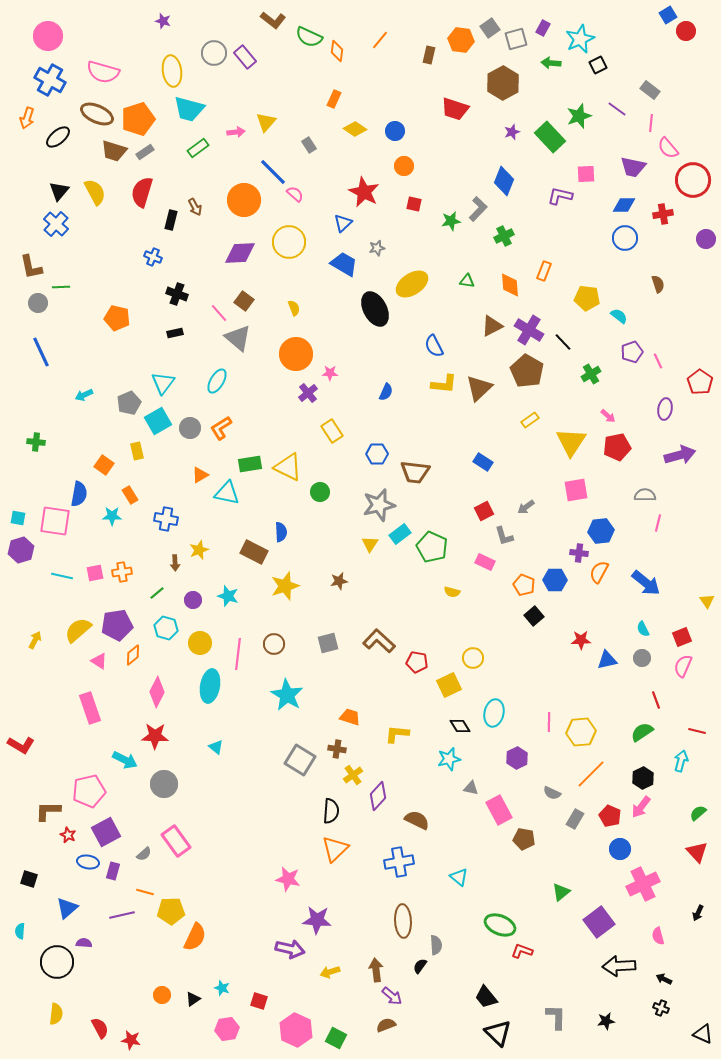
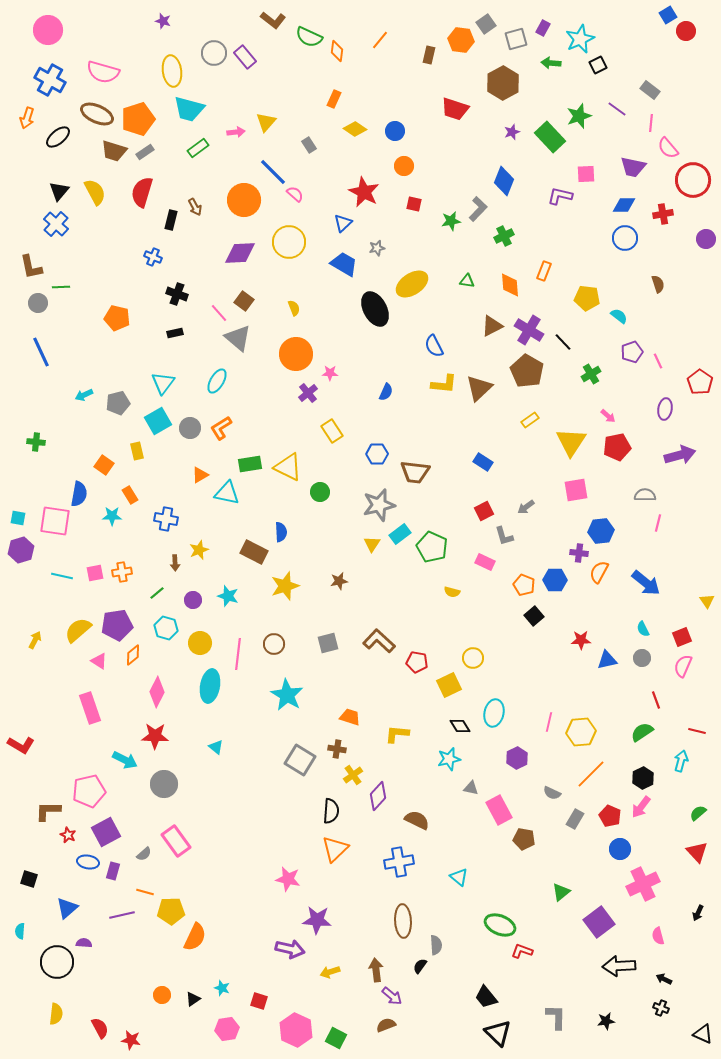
gray square at (490, 28): moved 4 px left, 4 px up
pink circle at (48, 36): moved 6 px up
gray pentagon at (129, 403): moved 11 px left; rotated 10 degrees clockwise
yellow triangle at (370, 544): moved 2 px right
pink line at (549, 722): rotated 12 degrees clockwise
